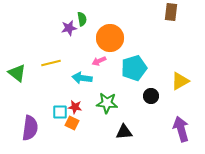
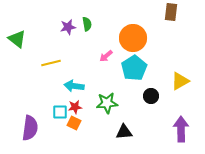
green semicircle: moved 5 px right, 5 px down
purple star: moved 1 px left, 1 px up
orange circle: moved 23 px right
pink arrow: moved 7 px right, 5 px up; rotated 16 degrees counterclockwise
cyan pentagon: rotated 15 degrees counterclockwise
green triangle: moved 34 px up
cyan arrow: moved 8 px left, 8 px down
green star: rotated 10 degrees counterclockwise
red star: rotated 16 degrees counterclockwise
orange square: moved 2 px right
purple arrow: rotated 15 degrees clockwise
